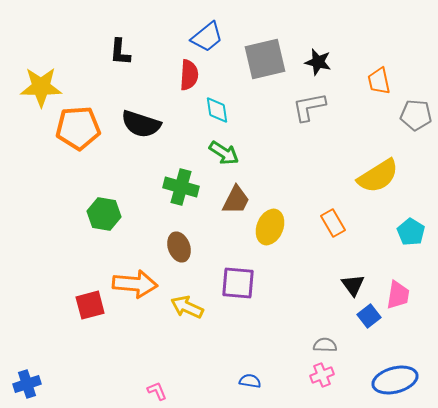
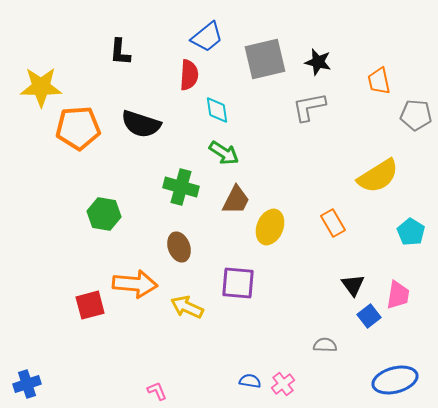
pink cross: moved 39 px left, 9 px down; rotated 15 degrees counterclockwise
